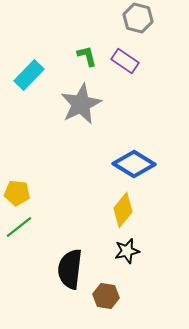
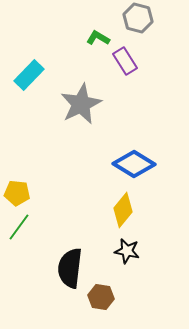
green L-shape: moved 11 px right, 18 px up; rotated 45 degrees counterclockwise
purple rectangle: rotated 24 degrees clockwise
green line: rotated 16 degrees counterclockwise
black star: rotated 25 degrees clockwise
black semicircle: moved 1 px up
brown hexagon: moved 5 px left, 1 px down
